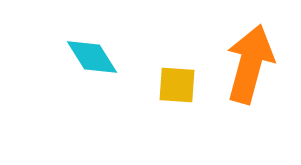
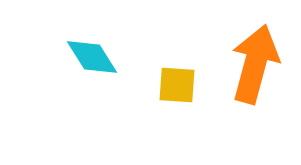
orange arrow: moved 5 px right
